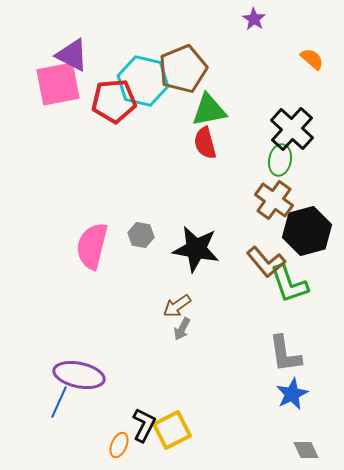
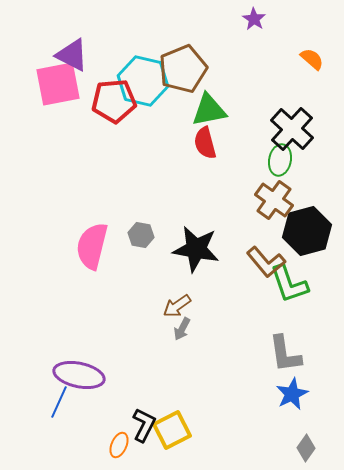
gray diamond: moved 2 px up; rotated 60 degrees clockwise
